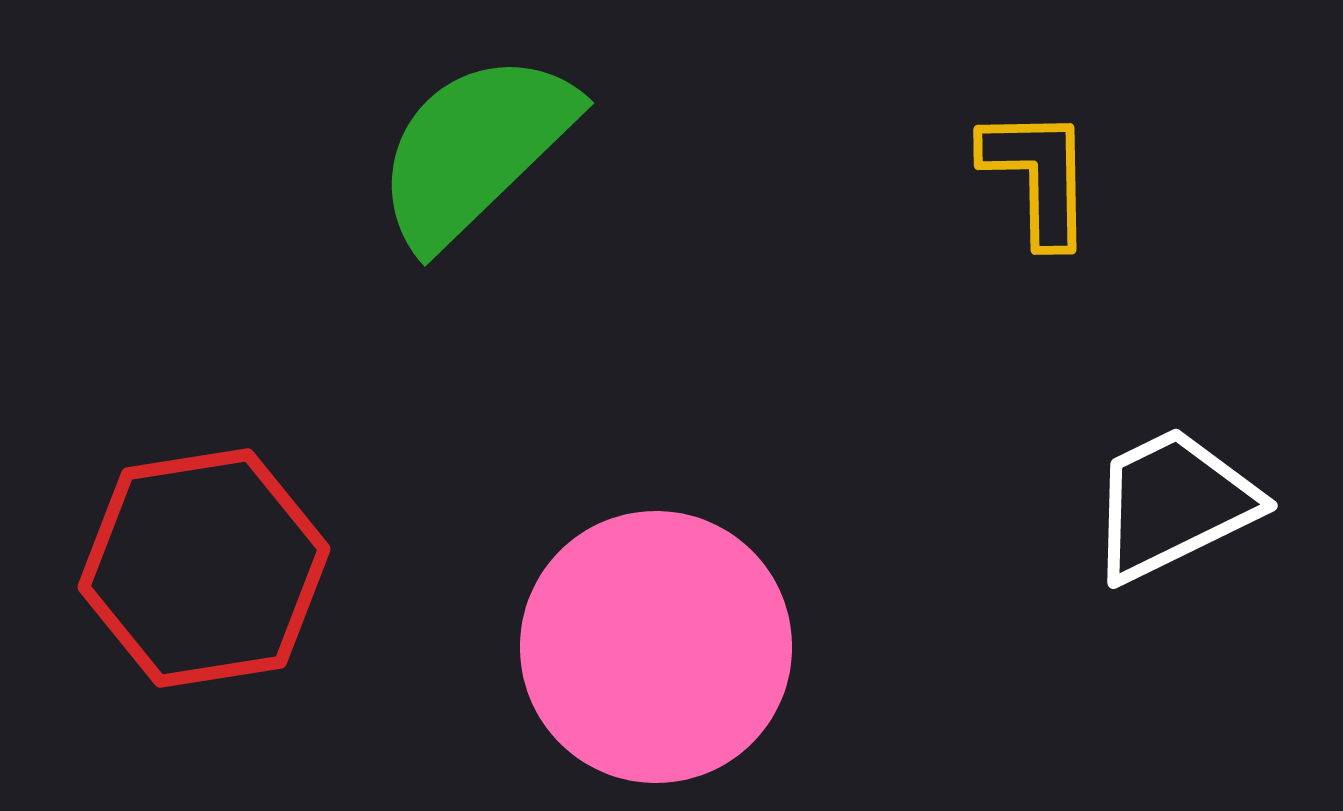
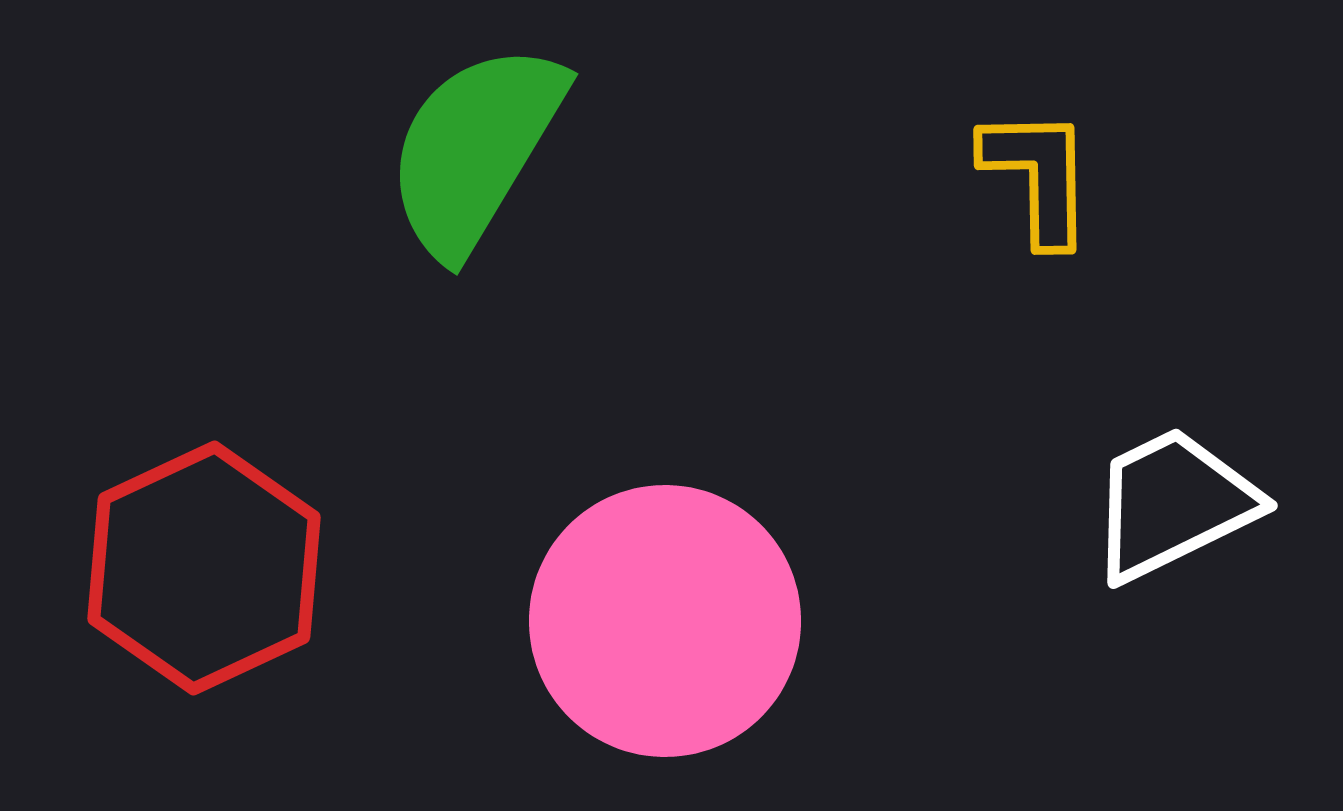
green semicircle: rotated 15 degrees counterclockwise
red hexagon: rotated 16 degrees counterclockwise
pink circle: moved 9 px right, 26 px up
